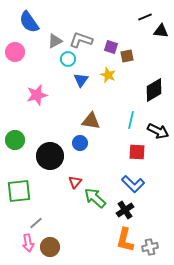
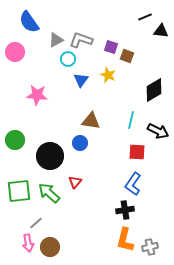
gray triangle: moved 1 px right, 1 px up
brown square: rotated 32 degrees clockwise
pink star: rotated 20 degrees clockwise
blue L-shape: rotated 80 degrees clockwise
green arrow: moved 46 px left, 5 px up
black cross: rotated 24 degrees clockwise
